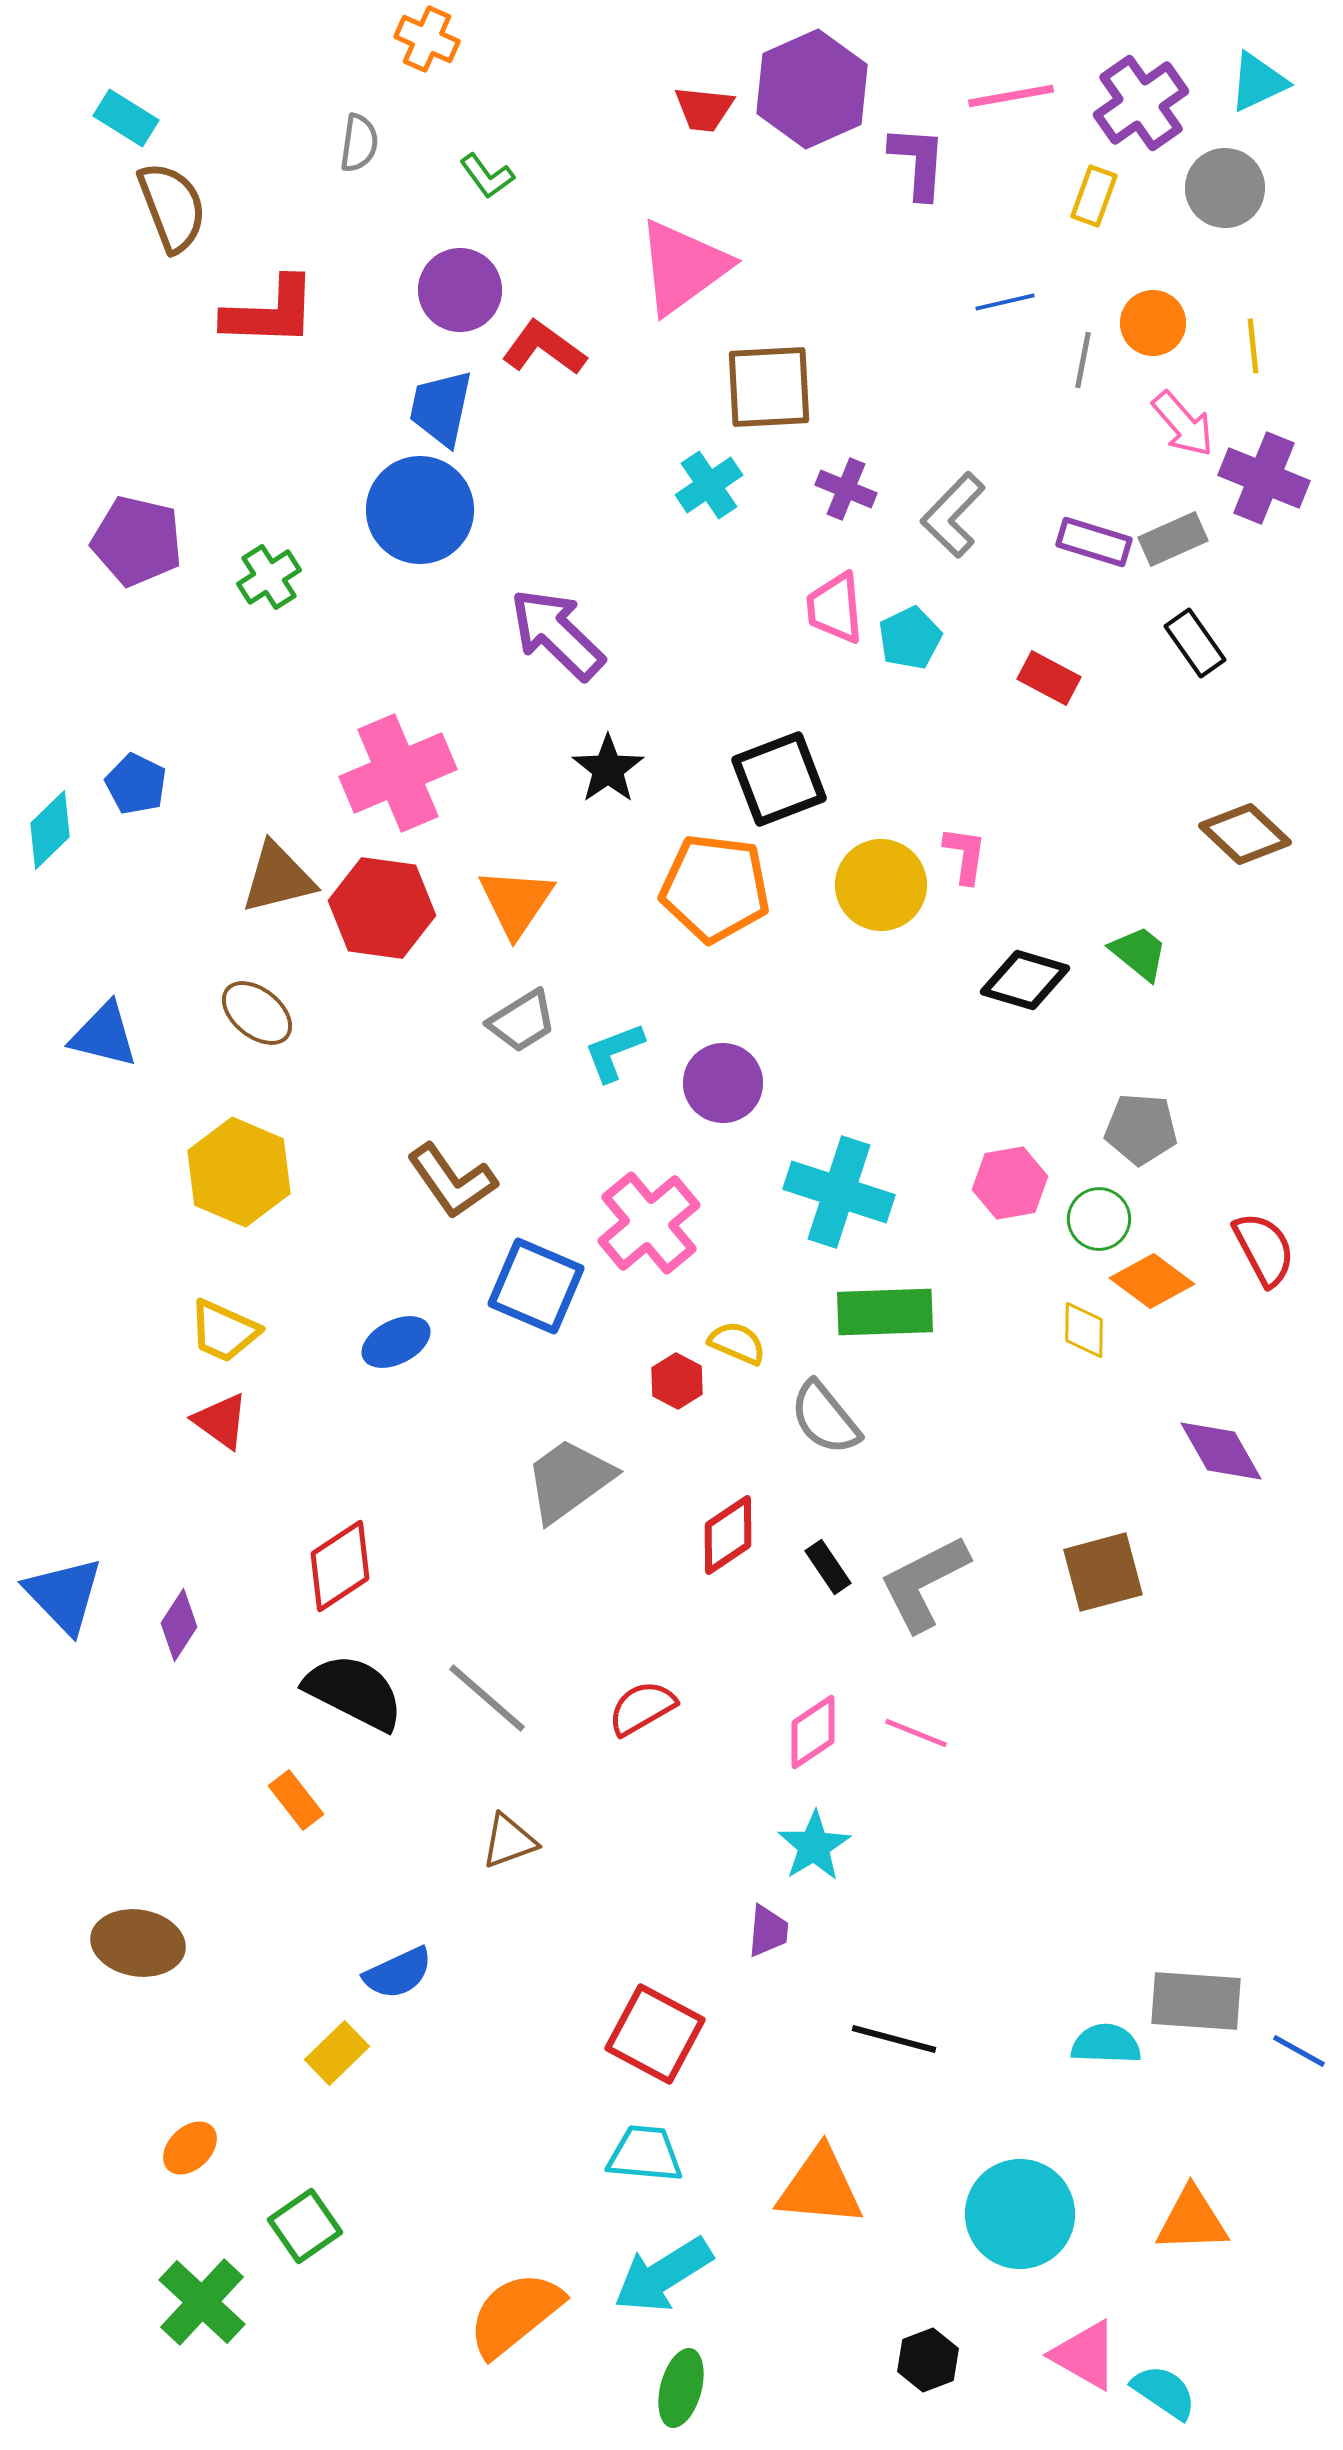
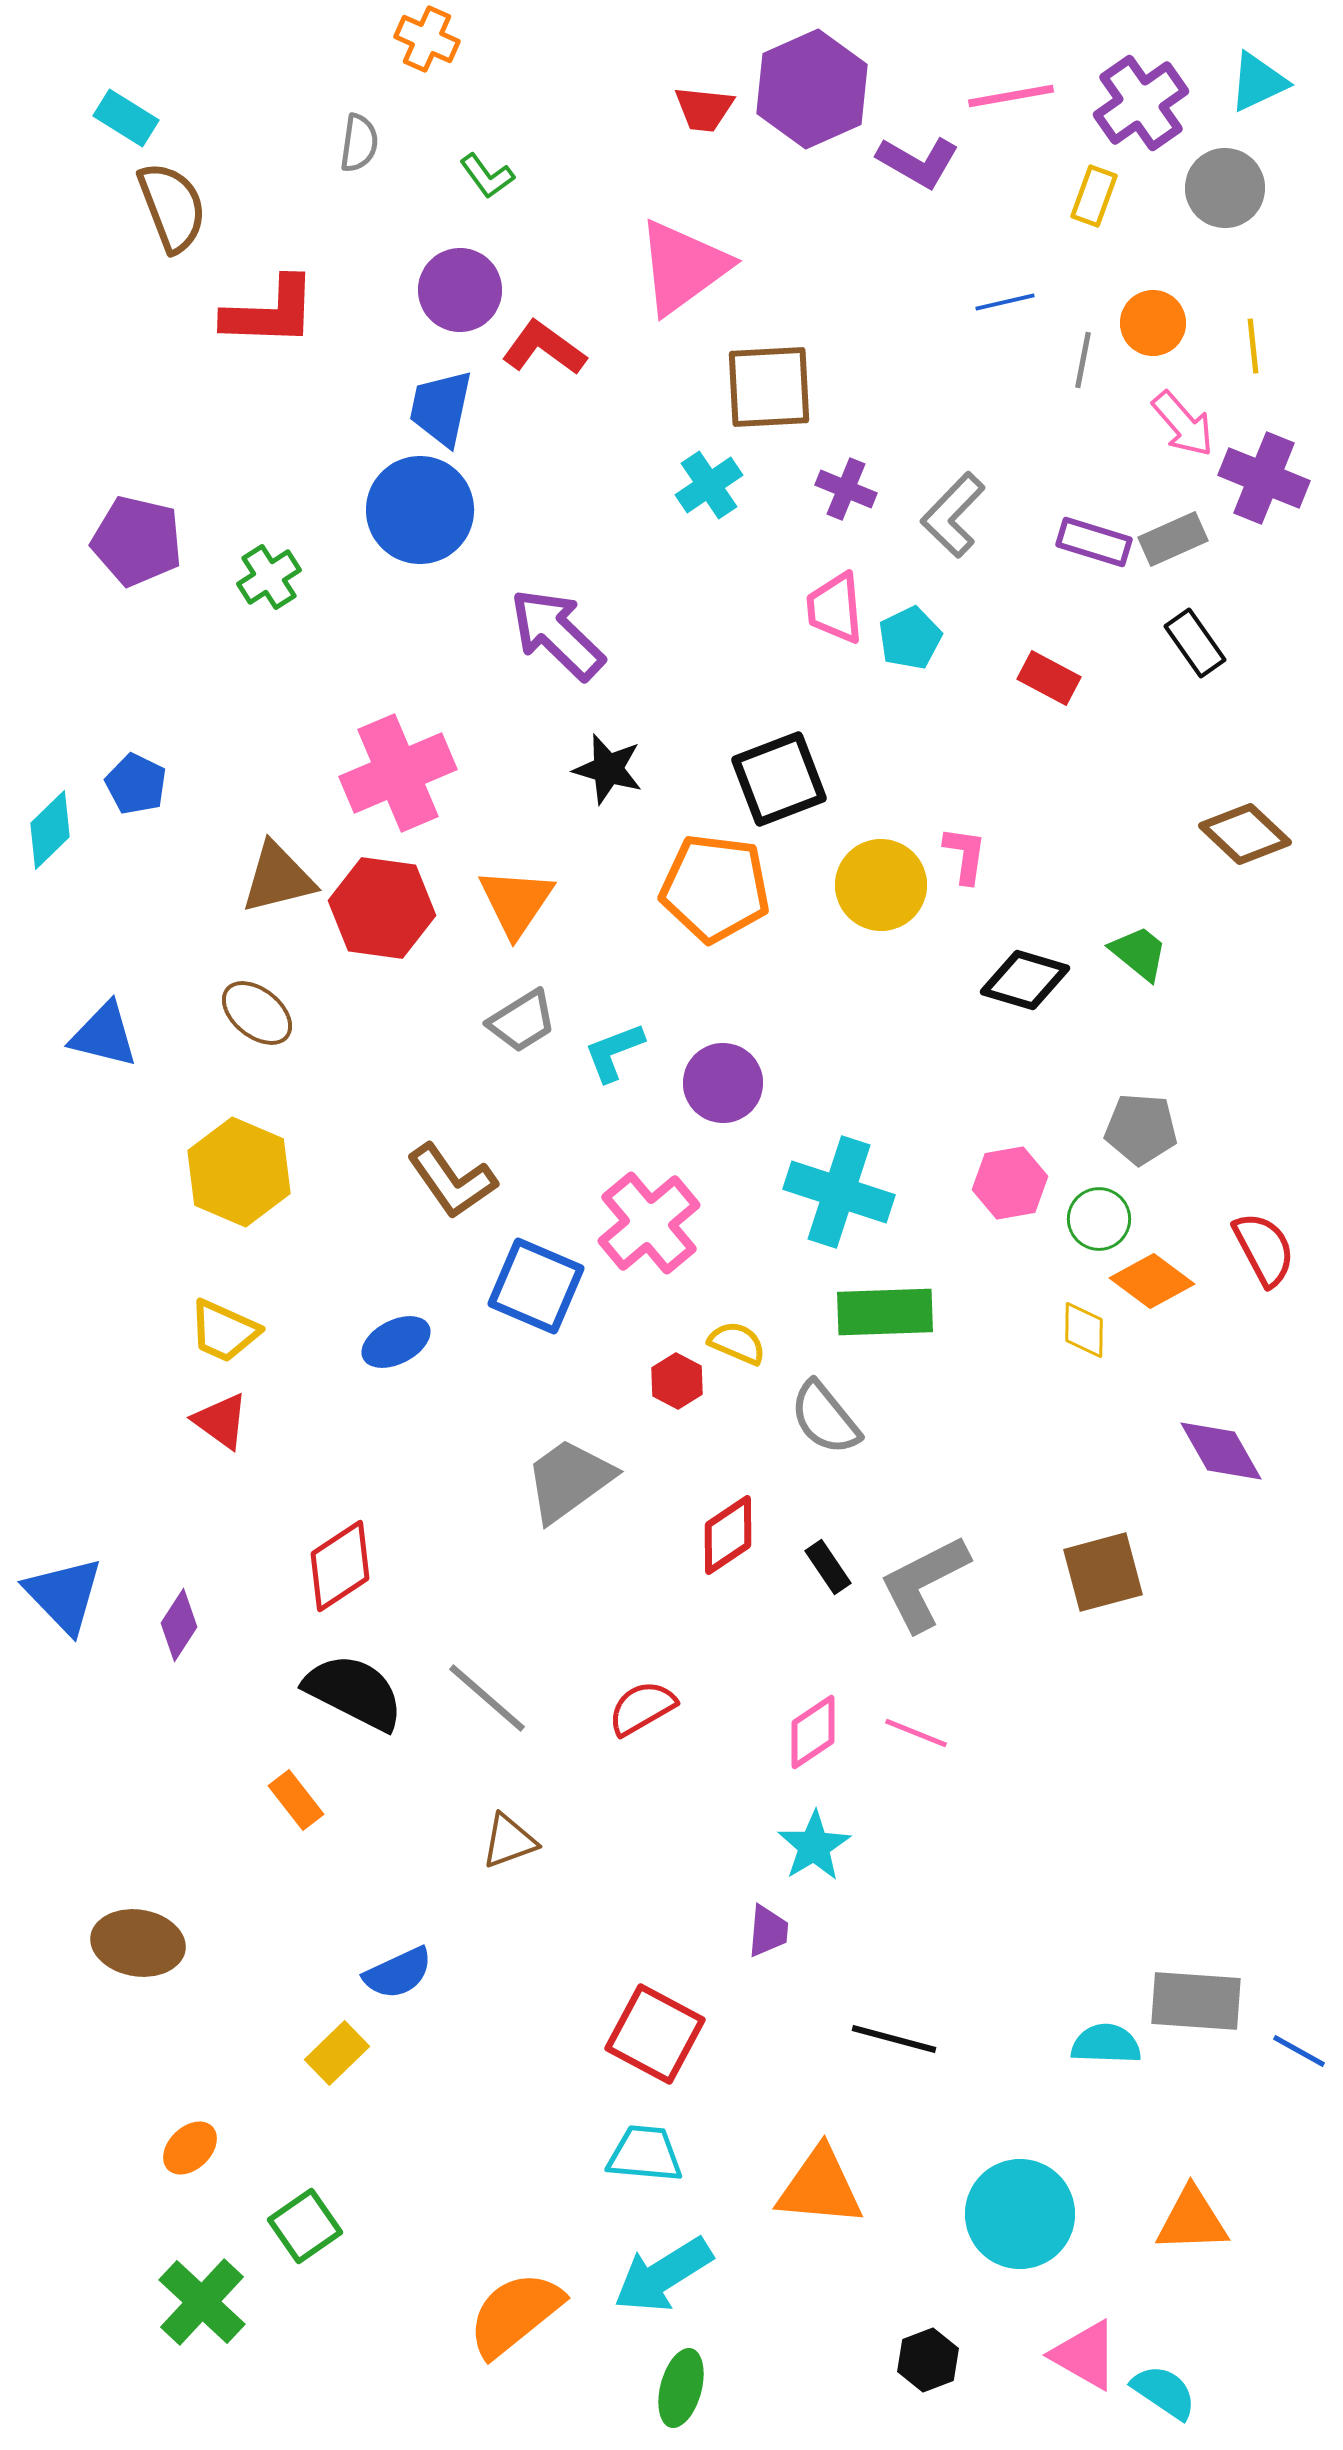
purple L-shape at (918, 162): rotated 116 degrees clockwise
black star at (608, 769): rotated 22 degrees counterclockwise
